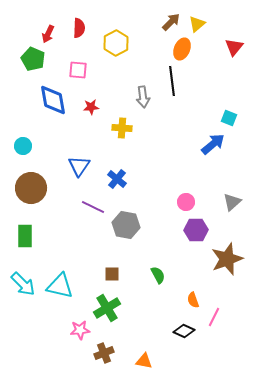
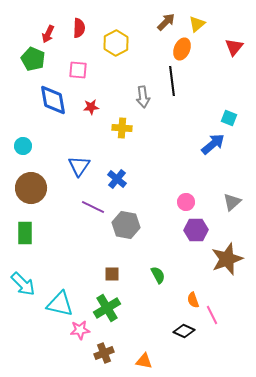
brown arrow: moved 5 px left
green rectangle: moved 3 px up
cyan triangle: moved 18 px down
pink line: moved 2 px left, 2 px up; rotated 54 degrees counterclockwise
